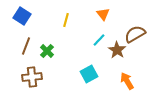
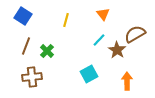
blue square: moved 1 px right
orange arrow: rotated 30 degrees clockwise
